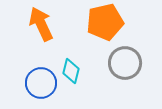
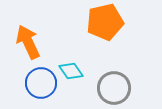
orange arrow: moved 13 px left, 18 px down
gray circle: moved 11 px left, 25 px down
cyan diamond: rotated 50 degrees counterclockwise
